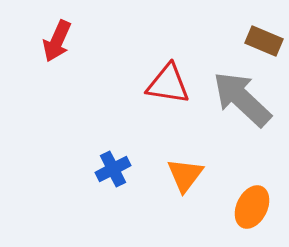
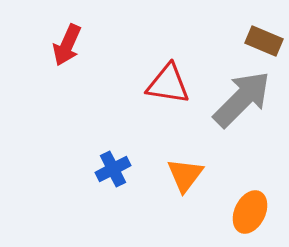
red arrow: moved 10 px right, 4 px down
gray arrow: rotated 92 degrees clockwise
orange ellipse: moved 2 px left, 5 px down
